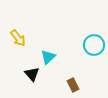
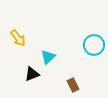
black triangle: rotated 49 degrees clockwise
